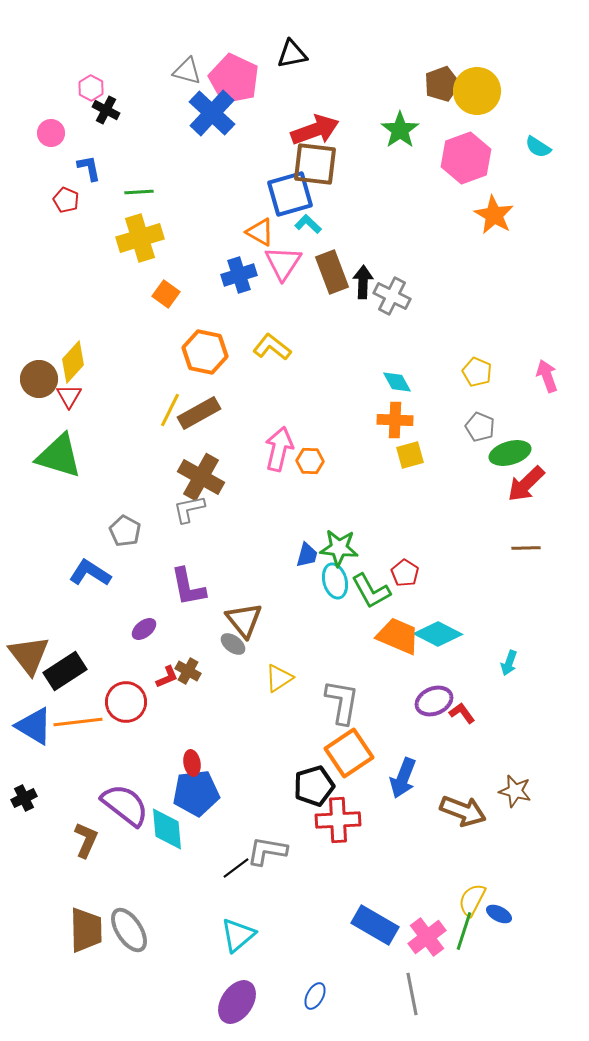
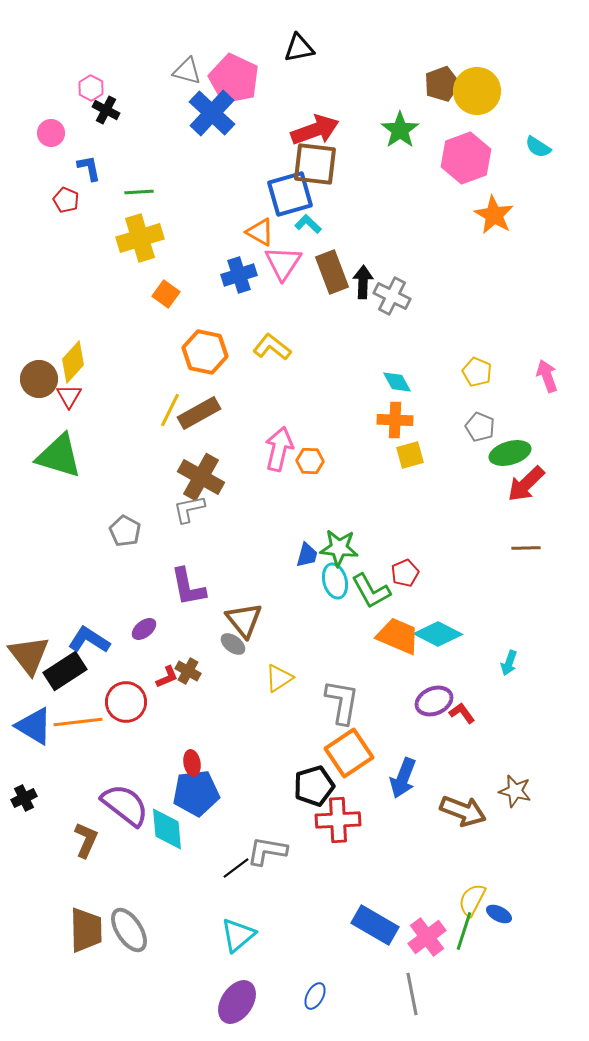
black triangle at (292, 54): moved 7 px right, 6 px up
blue L-shape at (90, 573): moved 1 px left, 67 px down
red pentagon at (405, 573): rotated 16 degrees clockwise
